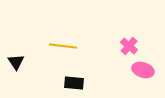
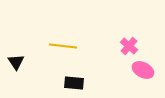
pink ellipse: rotated 10 degrees clockwise
